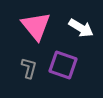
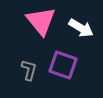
pink triangle: moved 5 px right, 5 px up
gray L-shape: moved 2 px down
